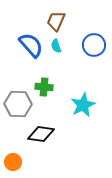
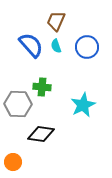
blue circle: moved 7 px left, 2 px down
green cross: moved 2 px left
